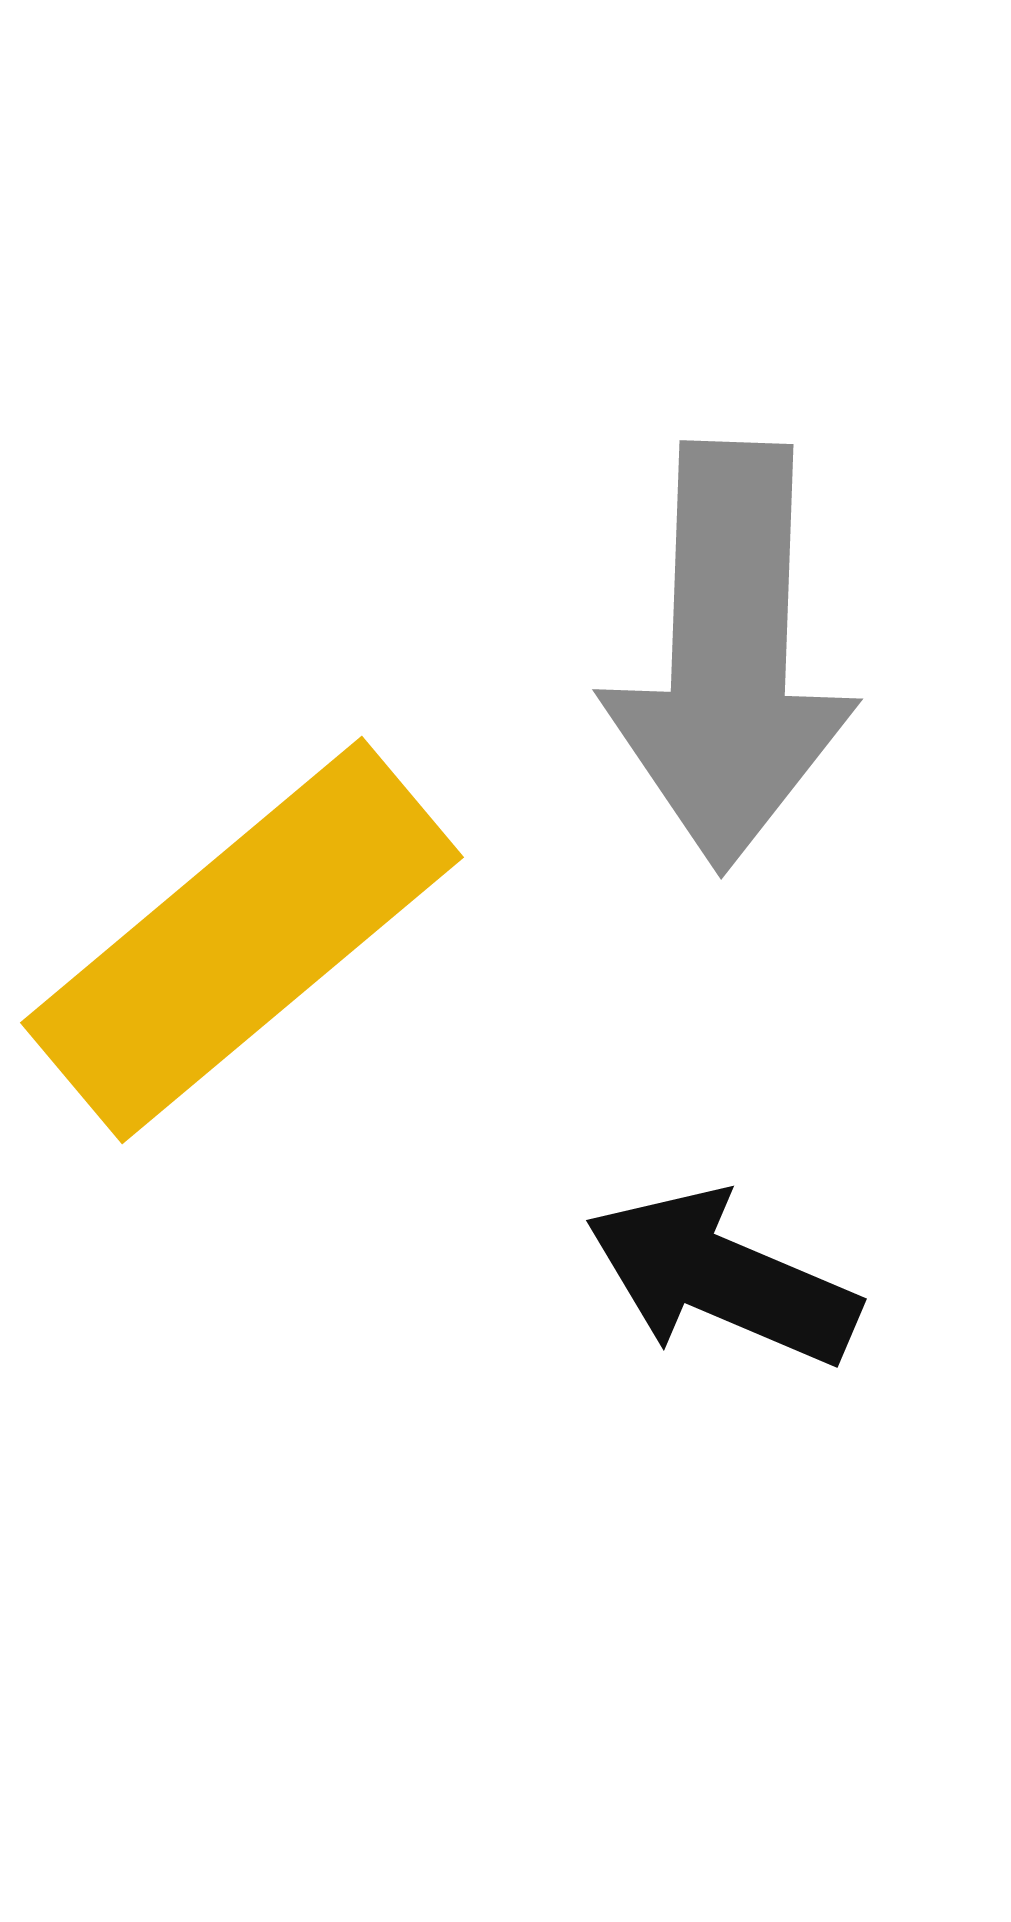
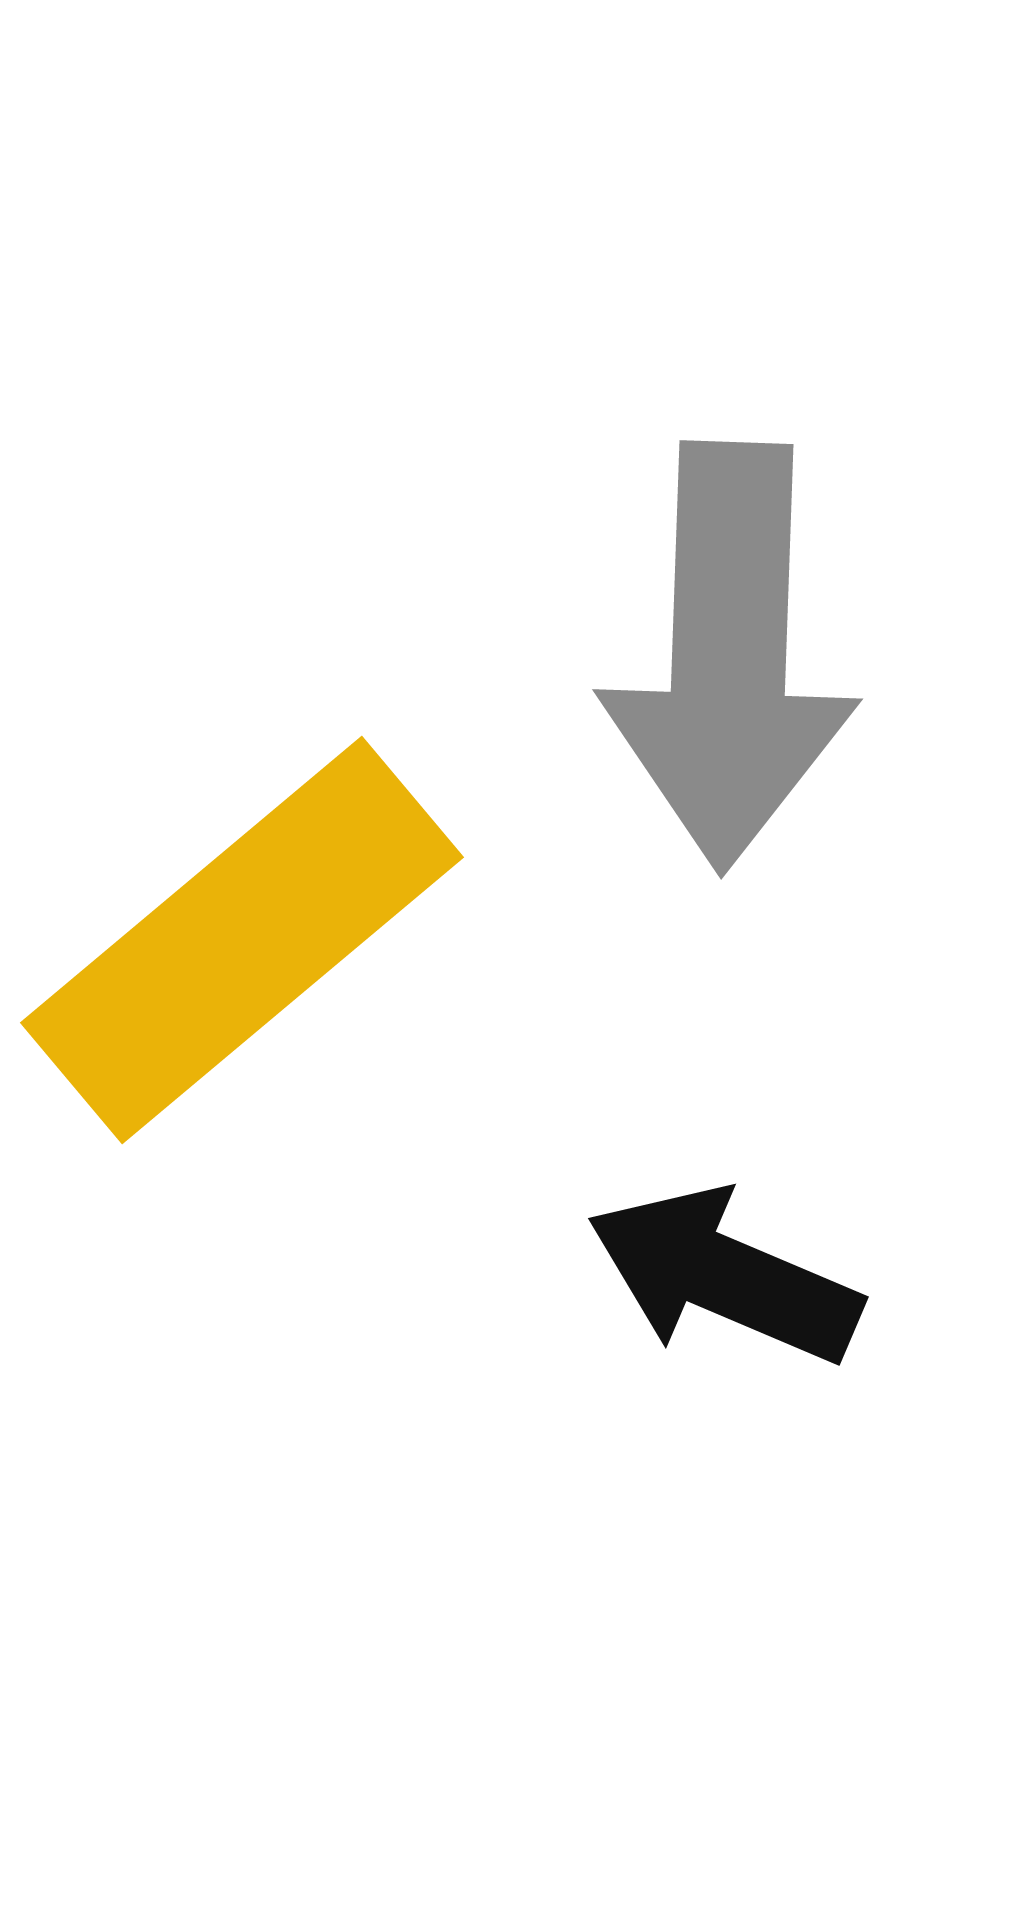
black arrow: moved 2 px right, 2 px up
